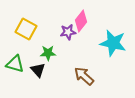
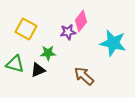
black triangle: rotated 49 degrees clockwise
